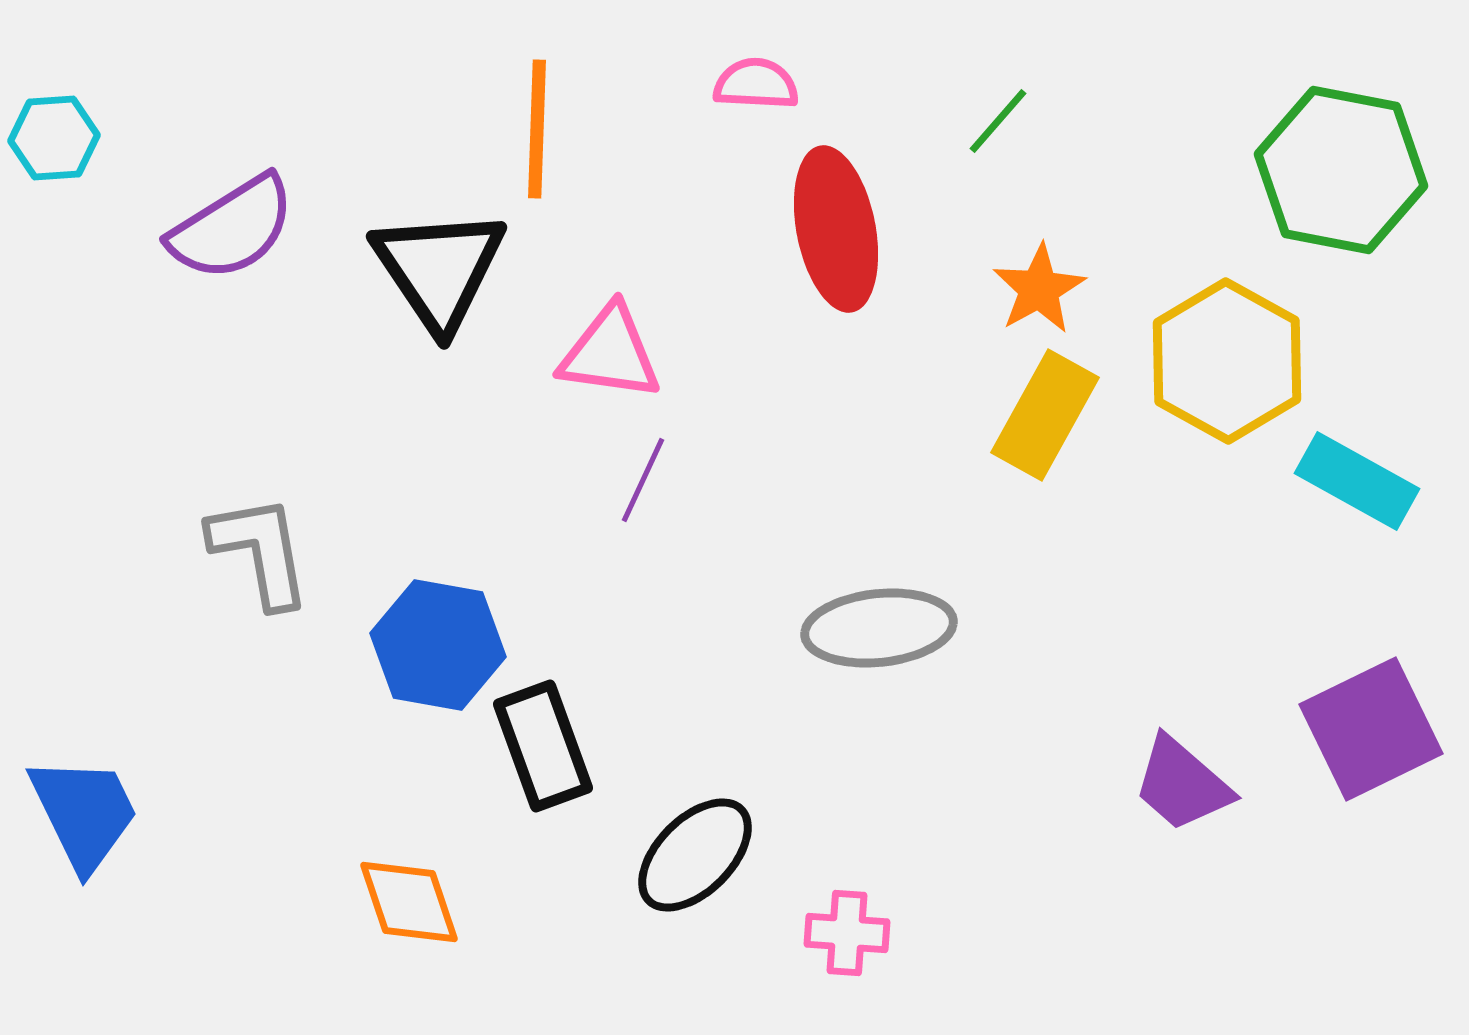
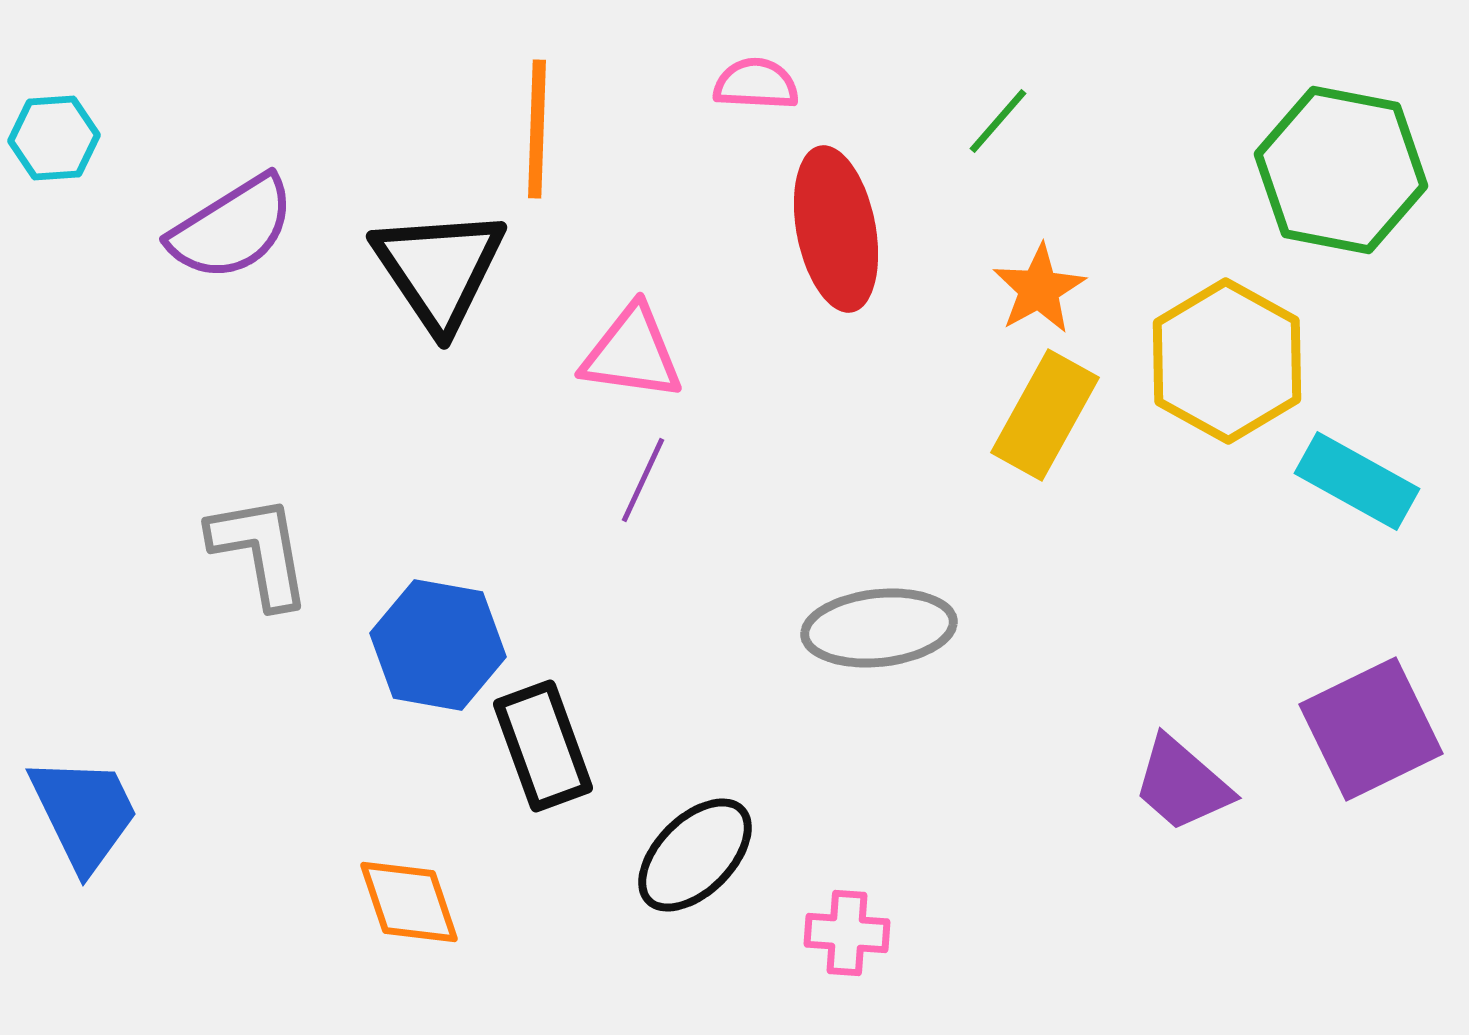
pink triangle: moved 22 px right
